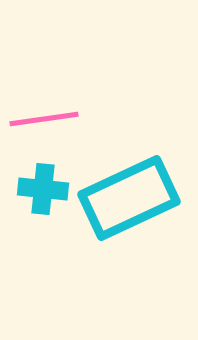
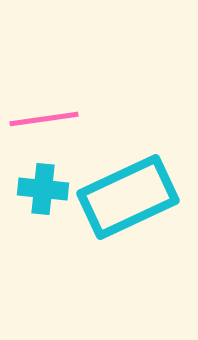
cyan rectangle: moved 1 px left, 1 px up
